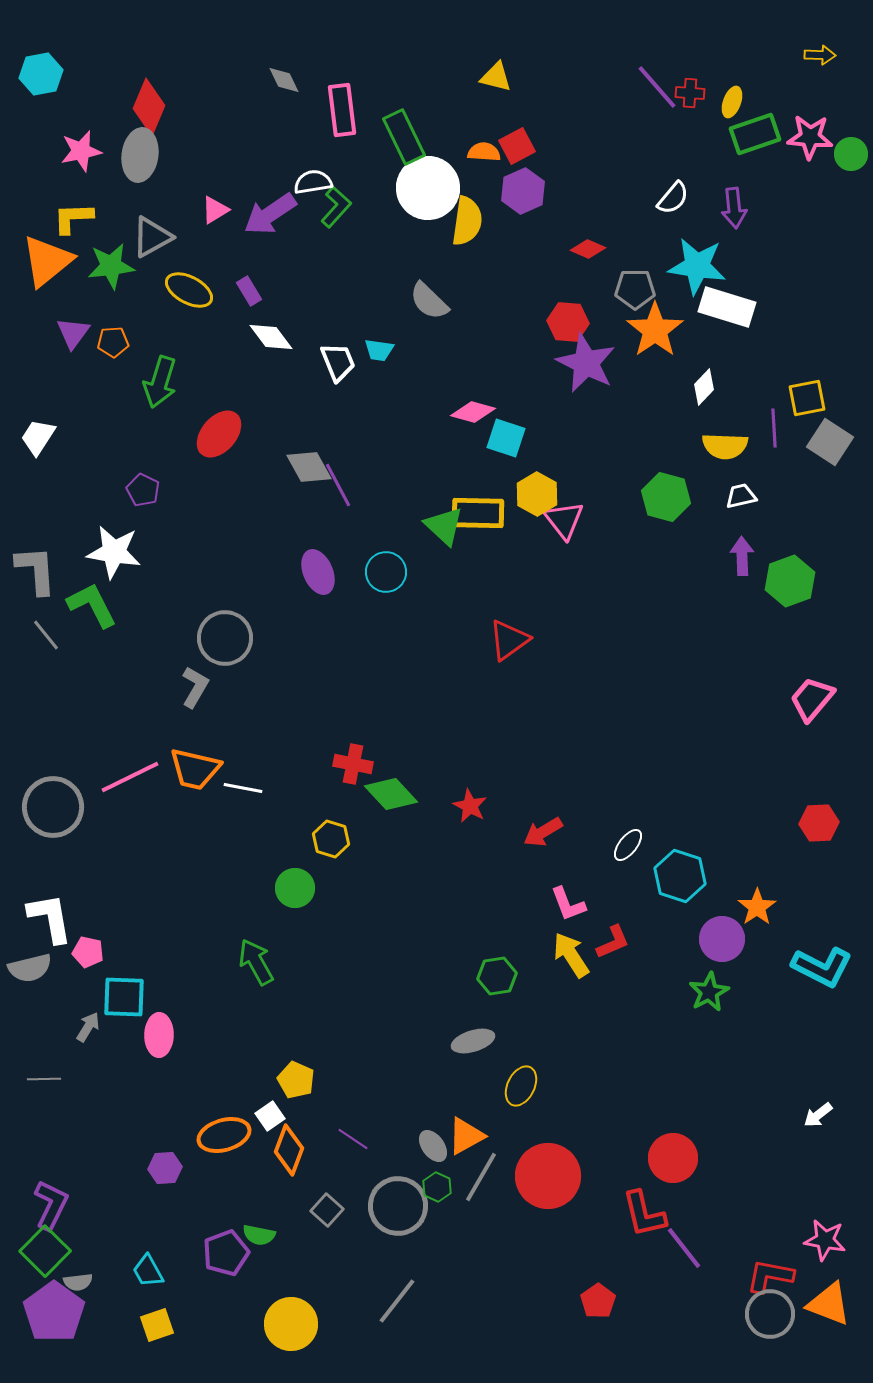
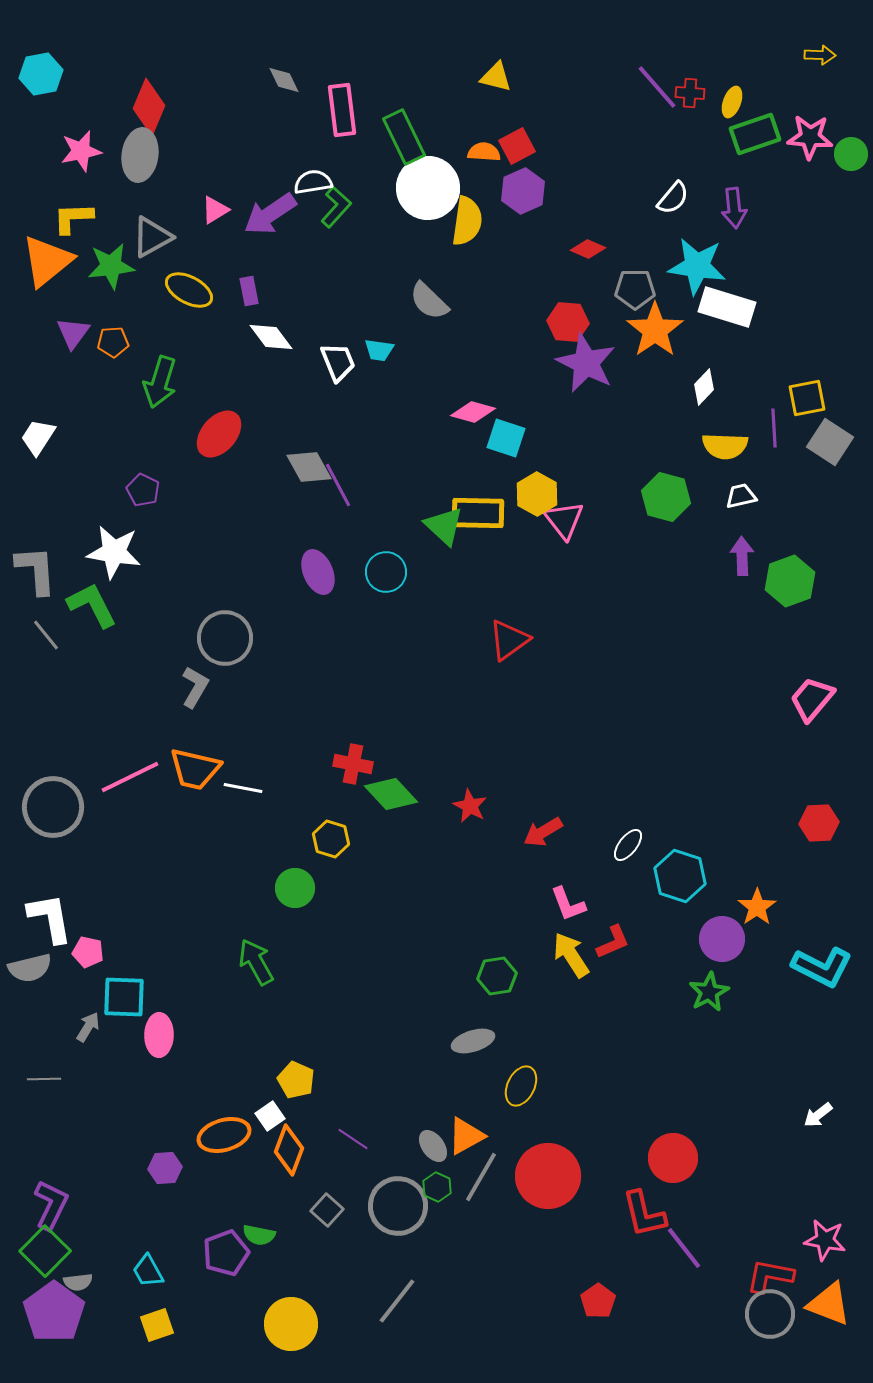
purple rectangle at (249, 291): rotated 20 degrees clockwise
